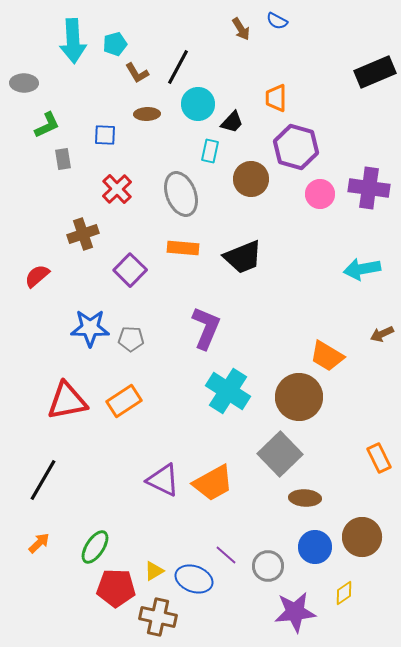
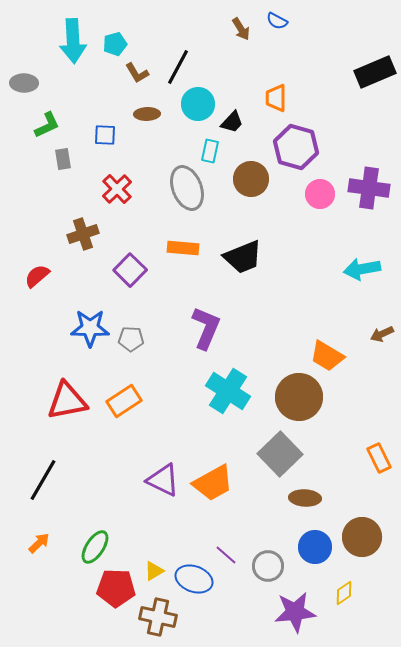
gray ellipse at (181, 194): moved 6 px right, 6 px up
